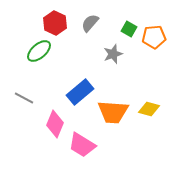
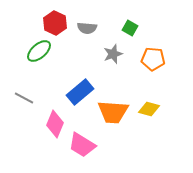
gray semicircle: moved 3 px left, 5 px down; rotated 126 degrees counterclockwise
green square: moved 1 px right, 1 px up
orange pentagon: moved 1 px left, 22 px down; rotated 10 degrees clockwise
